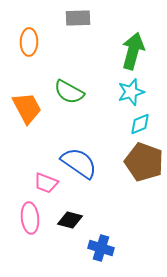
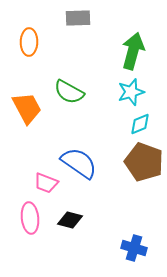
blue cross: moved 33 px right
